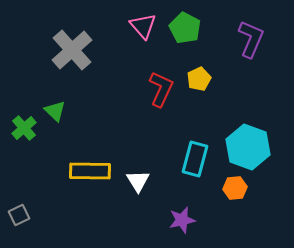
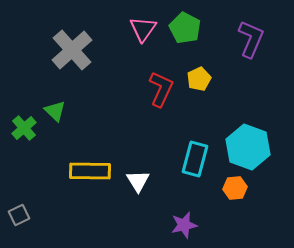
pink triangle: moved 3 px down; rotated 16 degrees clockwise
purple star: moved 2 px right, 5 px down
